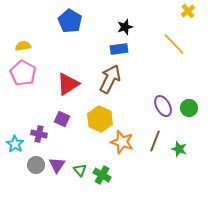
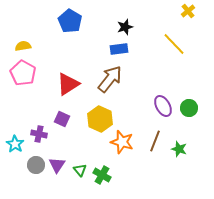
brown arrow: rotated 12 degrees clockwise
